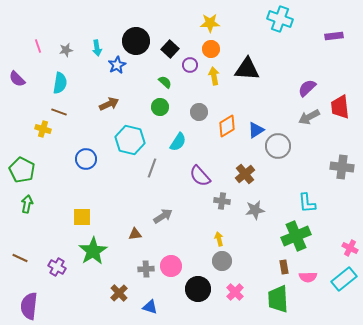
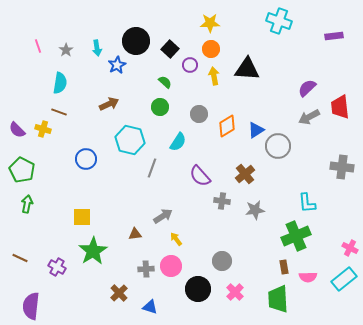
cyan cross at (280, 19): moved 1 px left, 2 px down
gray star at (66, 50): rotated 24 degrees counterclockwise
purple semicircle at (17, 79): moved 51 px down
gray circle at (199, 112): moved 2 px down
yellow arrow at (219, 239): moved 43 px left; rotated 24 degrees counterclockwise
purple semicircle at (29, 306): moved 2 px right
